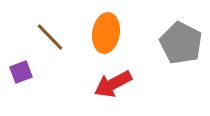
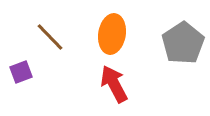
orange ellipse: moved 6 px right, 1 px down
gray pentagon: moved 2 px right; rotated 12 degrees clockwise
red arrow: moved 1 px right; rotated 90 degrees clockwise
